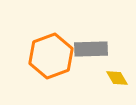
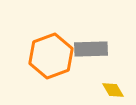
yellow diamond: moved 4 px left, 12 px down
